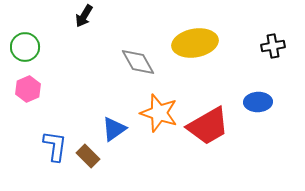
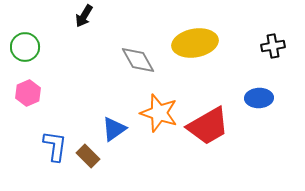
gray diamond: moved 2 px up
pink hexagon: moved 4 px down
blue ellipse: moved 1 px right, 4 px up
